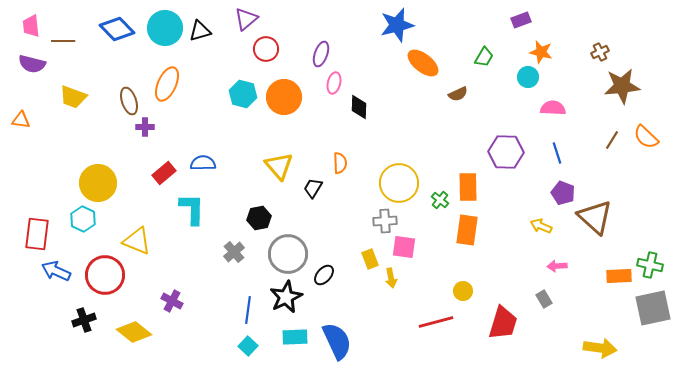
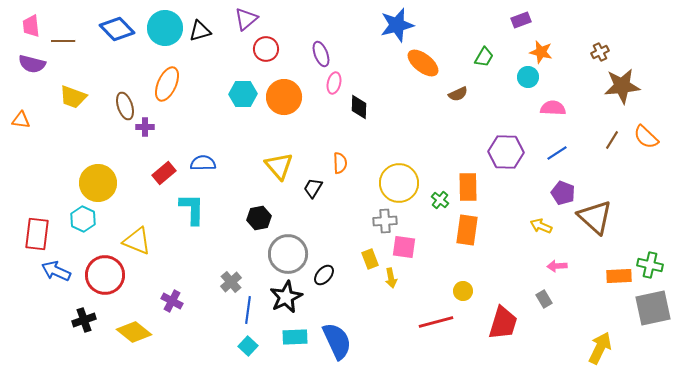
purple ellipse at (321, 54): rotated 40 degrees counterclockwise
cyan hexagon at (243, 94): rotated 16 degrees counterclockwise
brown ellipse at (129, 101): moved 4 px left, 5 px down
blue line at (557, 153): rotated 75 degrees clockwise
gray cross at (234, 252): moved 3 px left, 30 px down
yellow arrow at (600, 348): rotated 72 degrees counterclockwise
